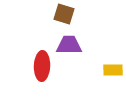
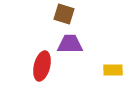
purple trapezoid: moved 1 px right, 1 px up
red ellipse: rotated 12 degrees clockwise
